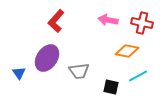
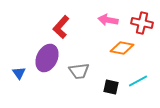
red L-shape: moved 5 px right, 6 px down
orange diamond: moved 5 px left, 3 px up
purple ellipse: rotated 8 degrees counterclockwise
cyan line: moved 5 px down
